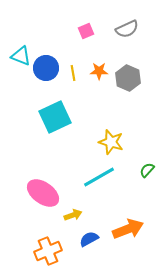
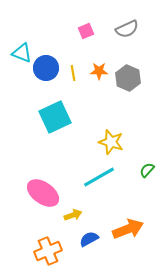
cyan triangle: moved 1 px right, 3 px up
